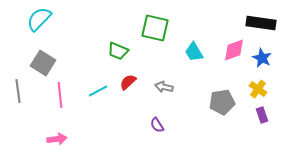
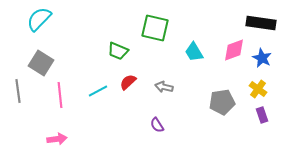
gray square: moved 2 px left
